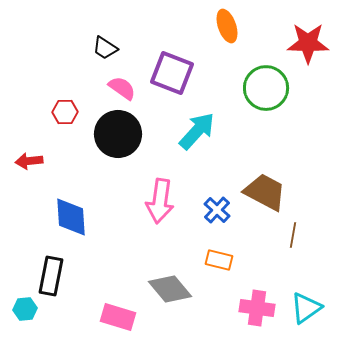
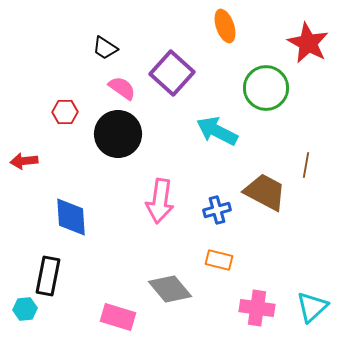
orange ellipse: moved 2 px left
red star: rotated 27 degrees clockwise
purple square: rotated 21 degrees clockwise
cyan arrow: moved 20 px right; rotated 105 degrees counterclockwise
red arrow: moved 5 px left
blue cross: rotated 32 degrees clockwise
brown line: moved 13 px right, 70 px up
black rectangle: moved 3 px left
cyan triangle: moved 6 px right, 1 px up; rotated 8 degrees counterclockwise
